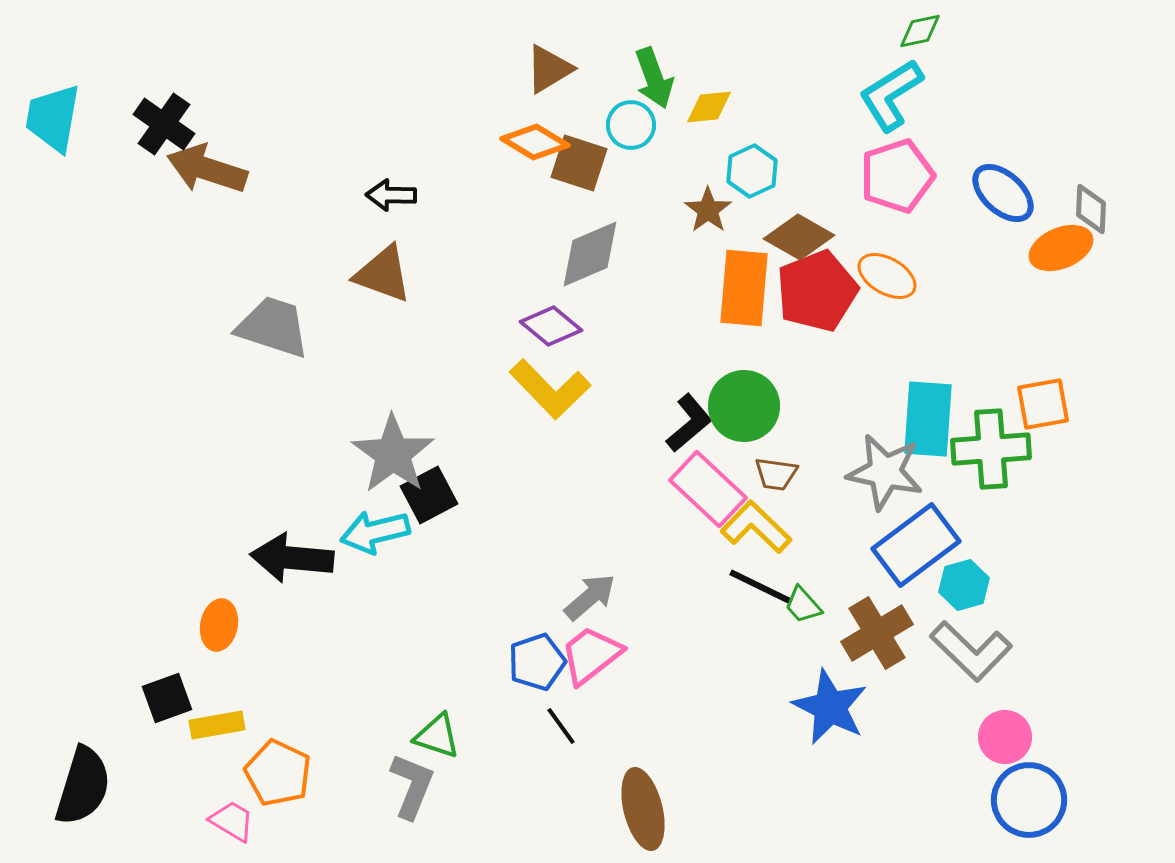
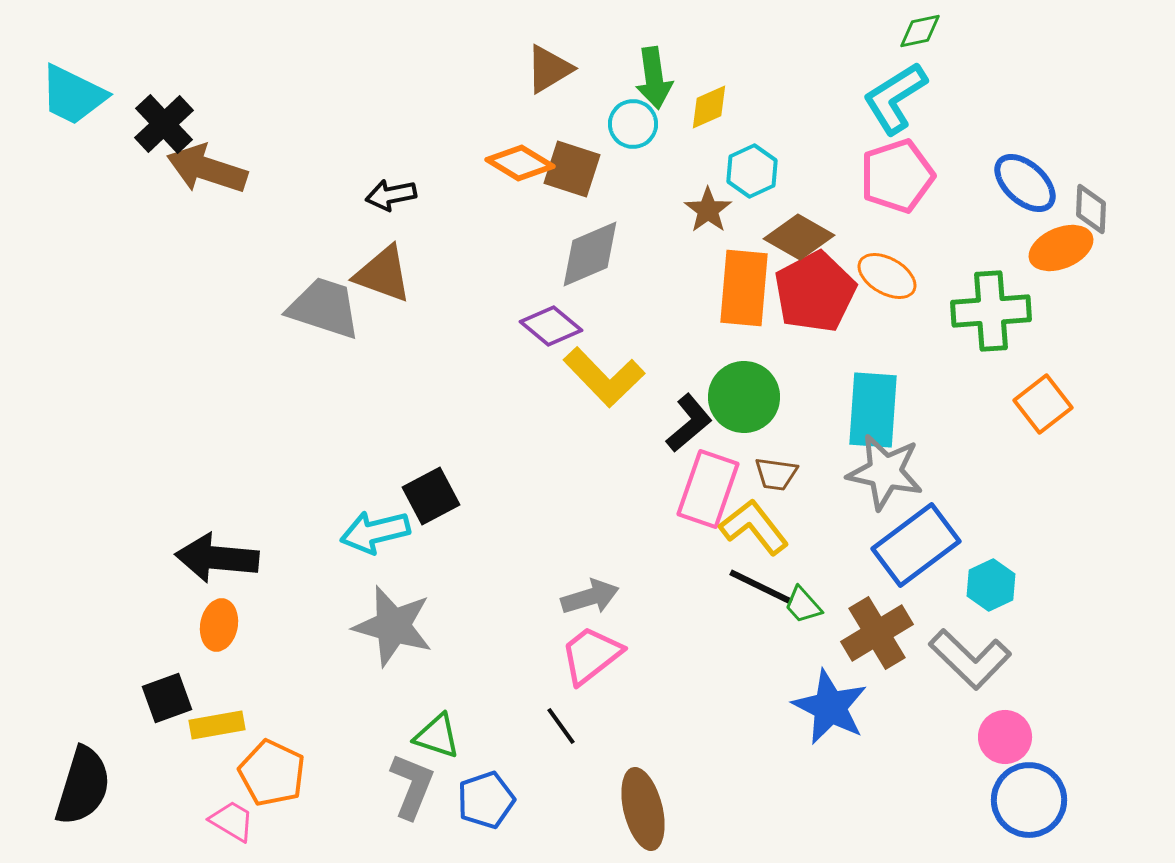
green arrow at (654, 78): rotated 12 degrees clockwise
cyan L-shape at (891, 95): moved 4 px right, 3 px down
yellow diamond at (709, 107): rotated 18 degrees counterclockwise
cyan trapezoid at (53, 118): moved 20 px right, 23 px up; rotated 74 degrees counterclockwise
black cross at (164, 124): rotated 12 degrees clockwise
cyan circle at (631, 125): moved 2 px right, 1 px up
orange diamond at (535, 142): moved 15 px left, 21 px down
brown square at (579, 163): moved 7 px left, 6 px down
blue ellipse at (1003, 193): moved 22 px right, 10 px up
black arrow at (391, 195): rotated 12 degrees counterclockwise
red pentagon at (817, 291): moved 2 px left, 1 px down; rotated 6 degrees counterclockwise
gray trapezoid at (273, 327): moved 51 px right, 19 px up
yellow L-shape at (550, 389): moved 54 px right, 12 px up
orange square at (1043, 404): rotated 28 degrees counterclockwise
green circle at (744, 406): moved 9 px up
cyan rectangle at (928, 419): moved 55 px left, 9 px up
green cross at (991, 449): moved 138 px up
gray star at (393, 454): moved 172 px down; rotated 20 degrees counterclockwise
pink rectangle at (708, 489): rotated 66 degrees clockwise
black square at (429, 495): moved 2 px right, 1 px down
yellow L-shape at (756, 527): moved 2 px left; rotated 8 degrees clockwise
black arrow at (292, 558): moved 75 px left
cyan hexagon at (964, 585): moved 27 px right; rotated 9 degrees counterclockwise
gray arrow at (590, 597): rotated 24 degrees clockwise
gray L-shape at (971, 651): moved 1 px left, 8 px down
blue pentagon at (537, 662): moved 51 px left, 138 px down
orange pentagon at (278, 773): moved 6 px left
